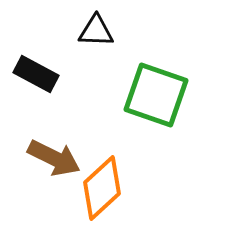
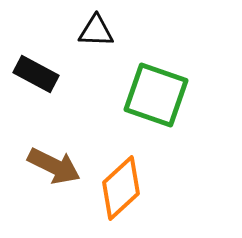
brown arrow: moved 8 px down
orange diamond: moved 19 px right
